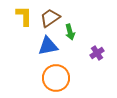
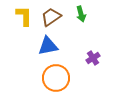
brown trapezoid: moved 1 px right, 1 px up
green arrow: moved 11 px right, 18 px up
purple cross: moved 4 px left, 5 px down
